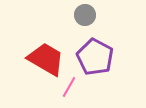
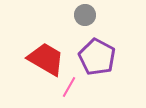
purple pentagon: moved 2 px right
